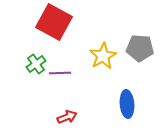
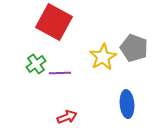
gray pentagon: moved 6 px left; rotated 16 degrees clockwise
yellow star: moved 1 px down
